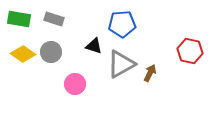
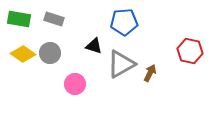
blue pentagon: moved 2 px right, 2 px up
gray circle: moved 1 px left, 1 px down
